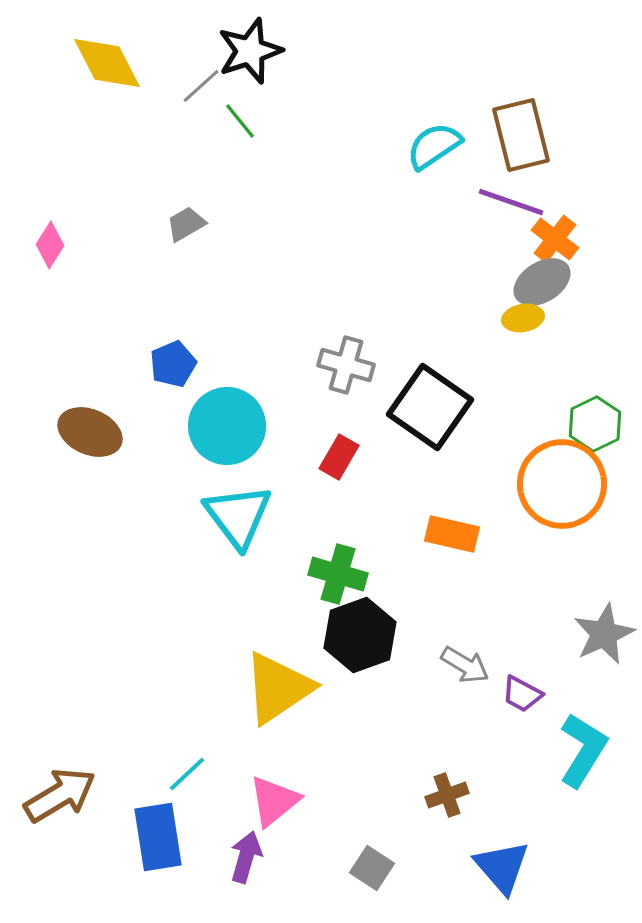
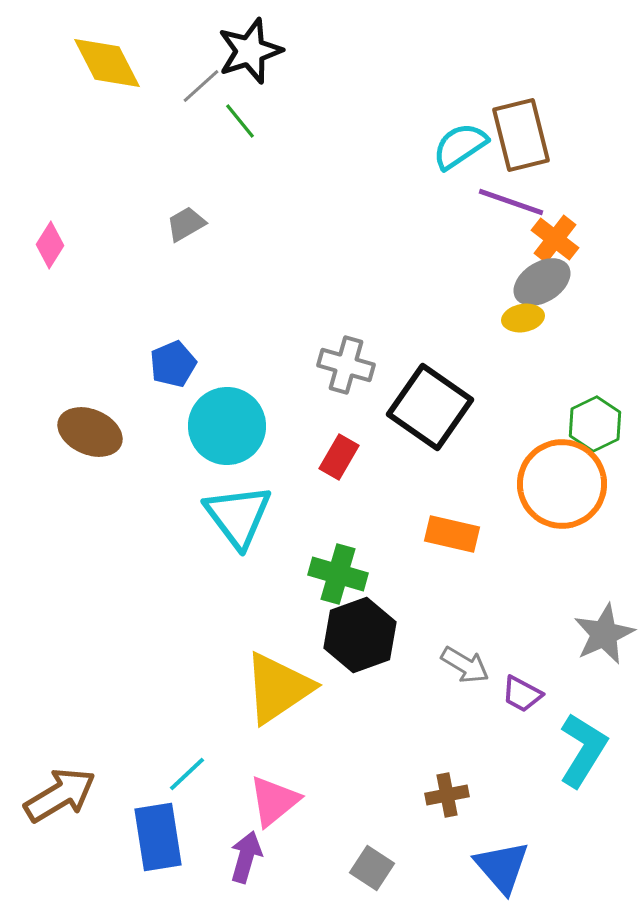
cyan semicircle: moved 26 px right
brown cross: rotated 9 degrees clockwise
